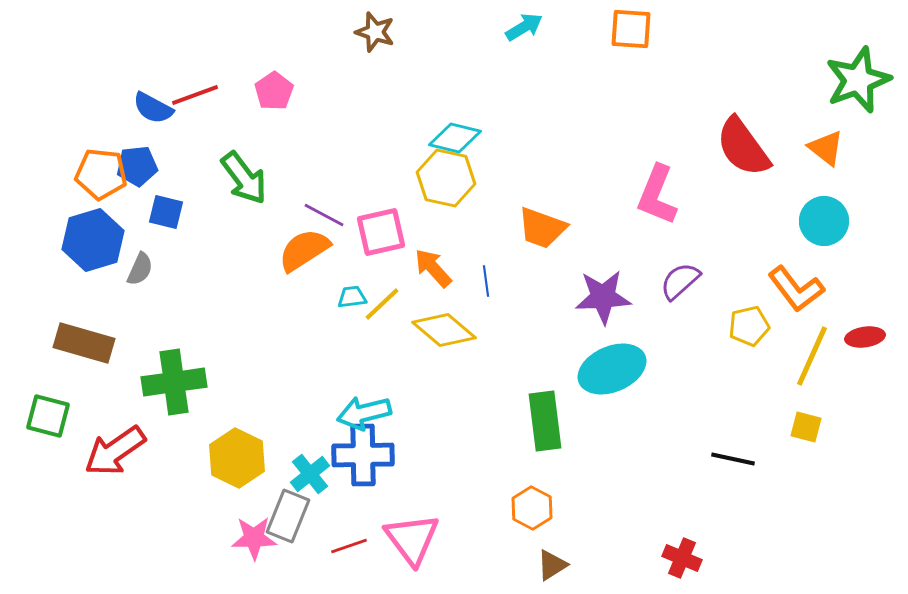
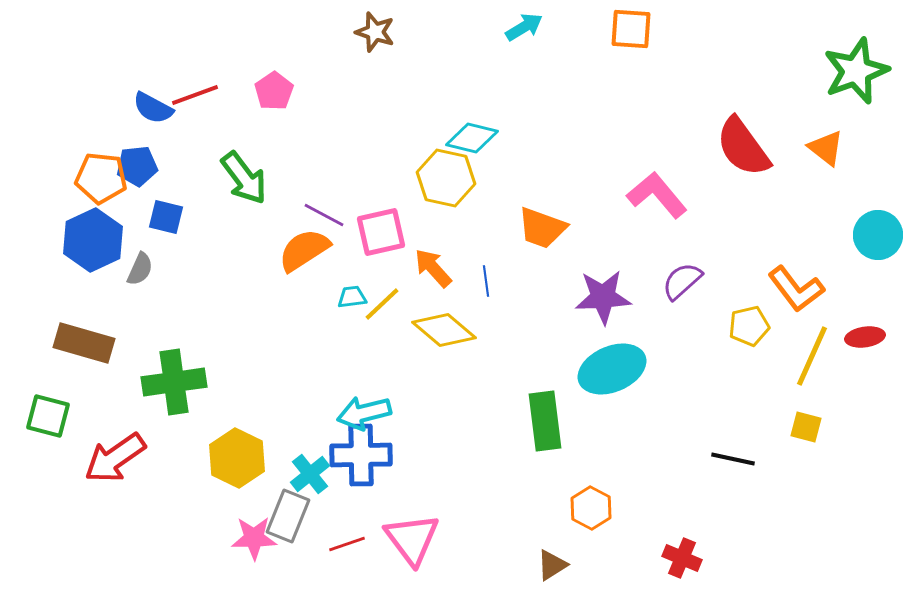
green star at (858, 80): moved 2 px left, 9 px up
cyan diamond at (455, 138): moved 17 px right
orange pentagon at (101, 174): moved 4 px down
pink L-shape at (657, 195): rotated 118 degrees clockwise
blue square at (166, 212): moved 5 px down
cyan circle at (824, 221): moved 54 px right, 14 px down
blue hexagon at (93, 240): rotated 8 degrees counterclockwise
purple semicircle at (680, 281): moved 2 px right
red arrow at (115, 451): moved 7 px down
blue cross at (363, 455): moved 2 px left
orange hexagon at (532, 508): moved 59 px right
red line at (349, 546): moved 2 px left, 2 px up
